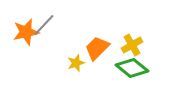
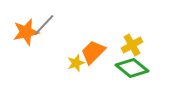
orange trapezoid: moved 4 px left, 4 px down
